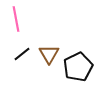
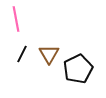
black line: rotated 24 degrees counterclockwise
black pentagon: moved 2 px down
